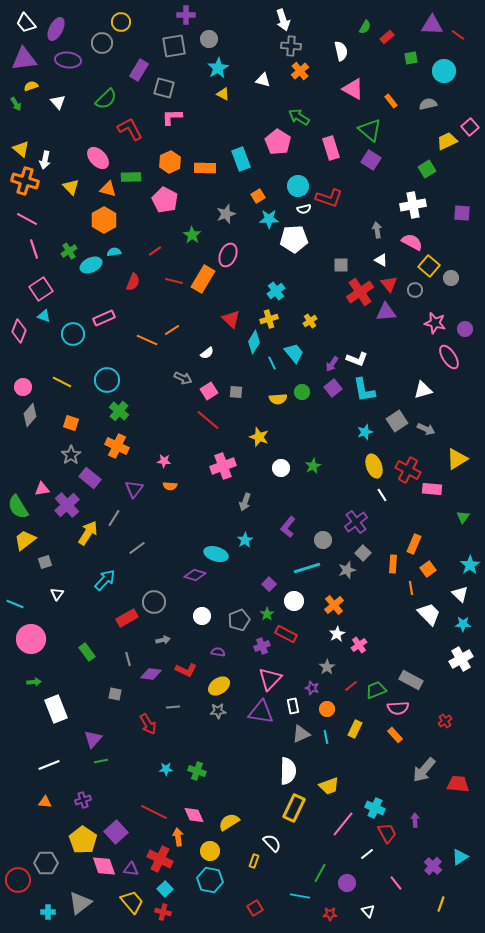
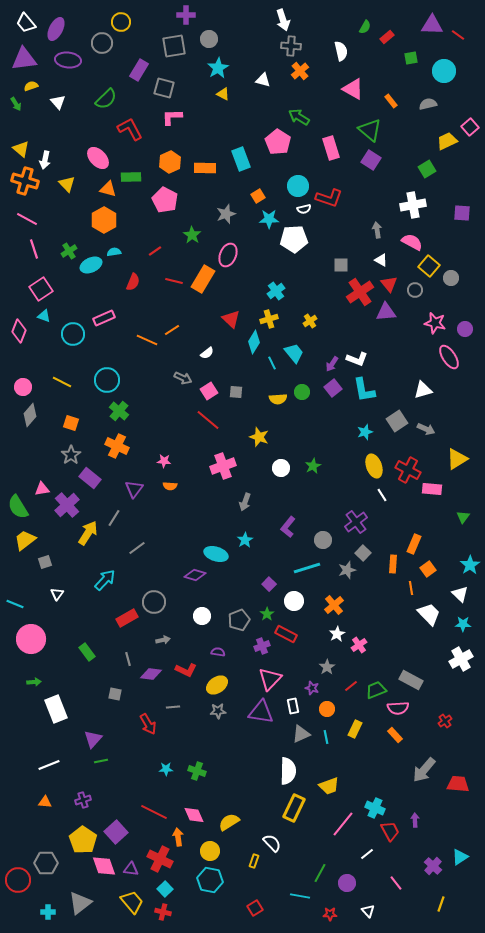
yellow triangle at (71, 187): moved 4 px left, 3 px up
yellow ellipse at (219, 686): moved 2 px left, 1 px up
red trapezoid at (387, 833): moved 3 px right, 2 px up
